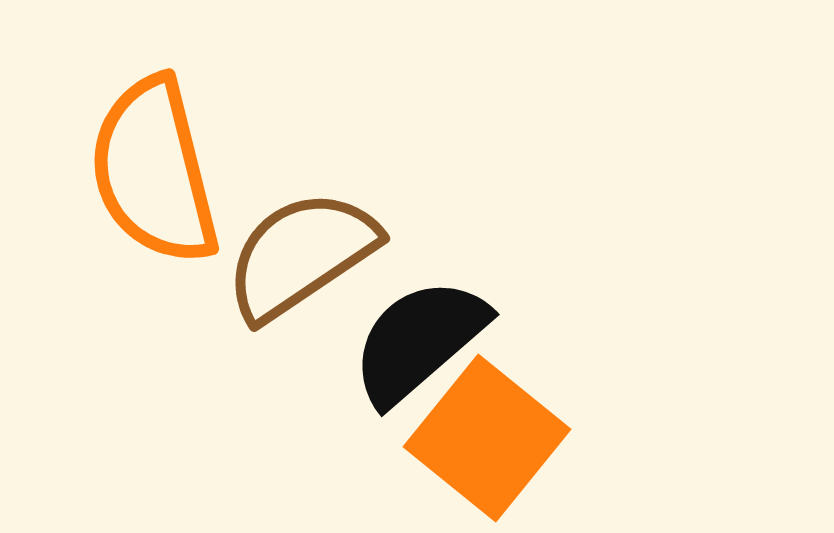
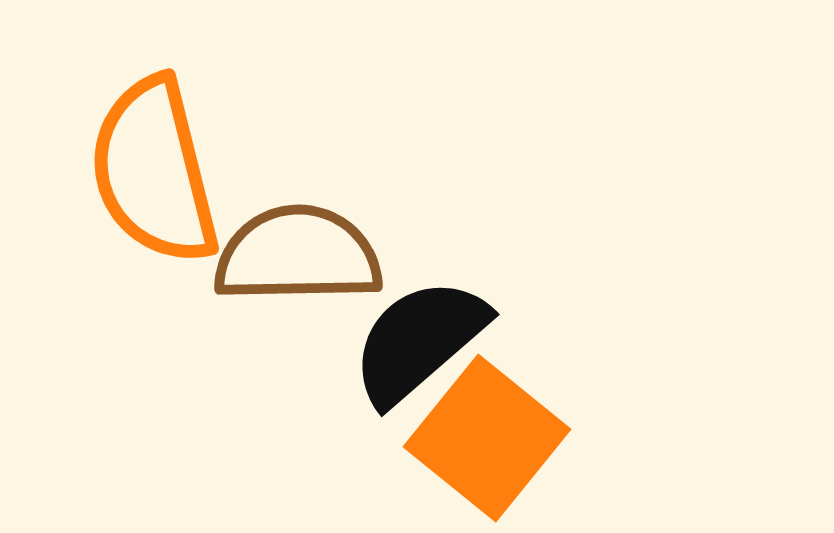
brown semicircle: moved 3 px left; rotated 33 degrees clockwise
